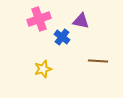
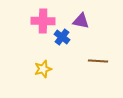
pink cross: moved 4 px right, 2 px down; rotated 20 degrees clockwise
